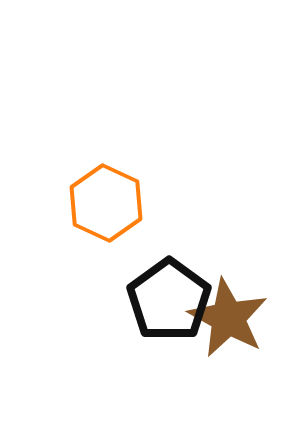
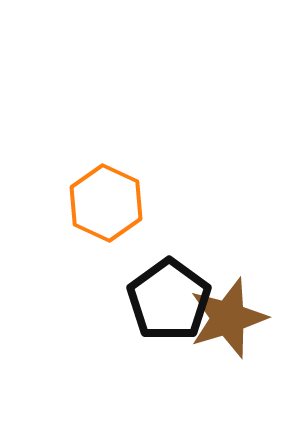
brown star: rotated 26 degrees clockwise
